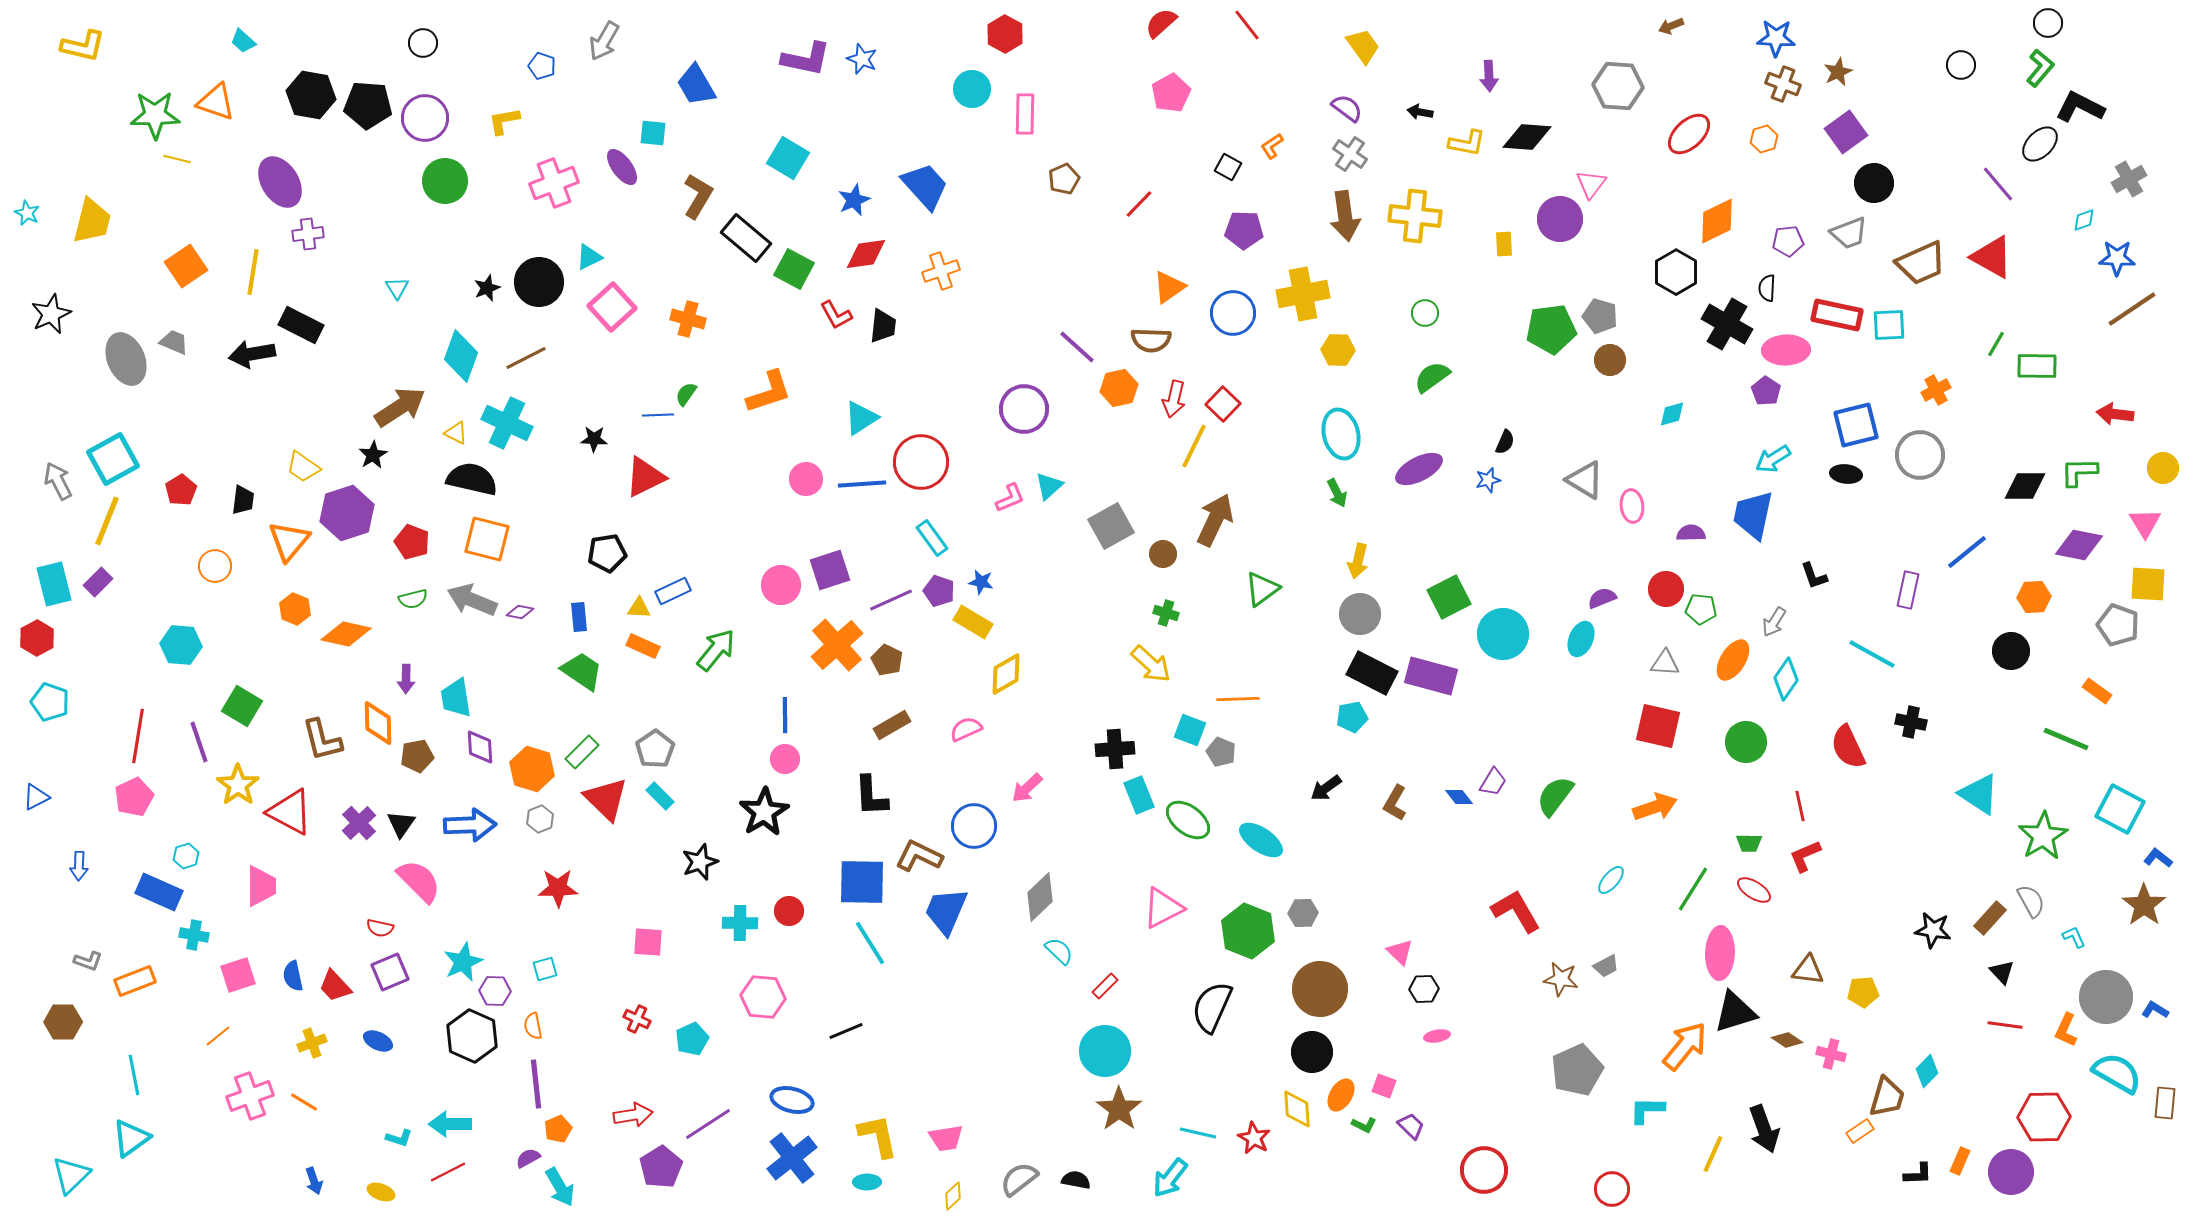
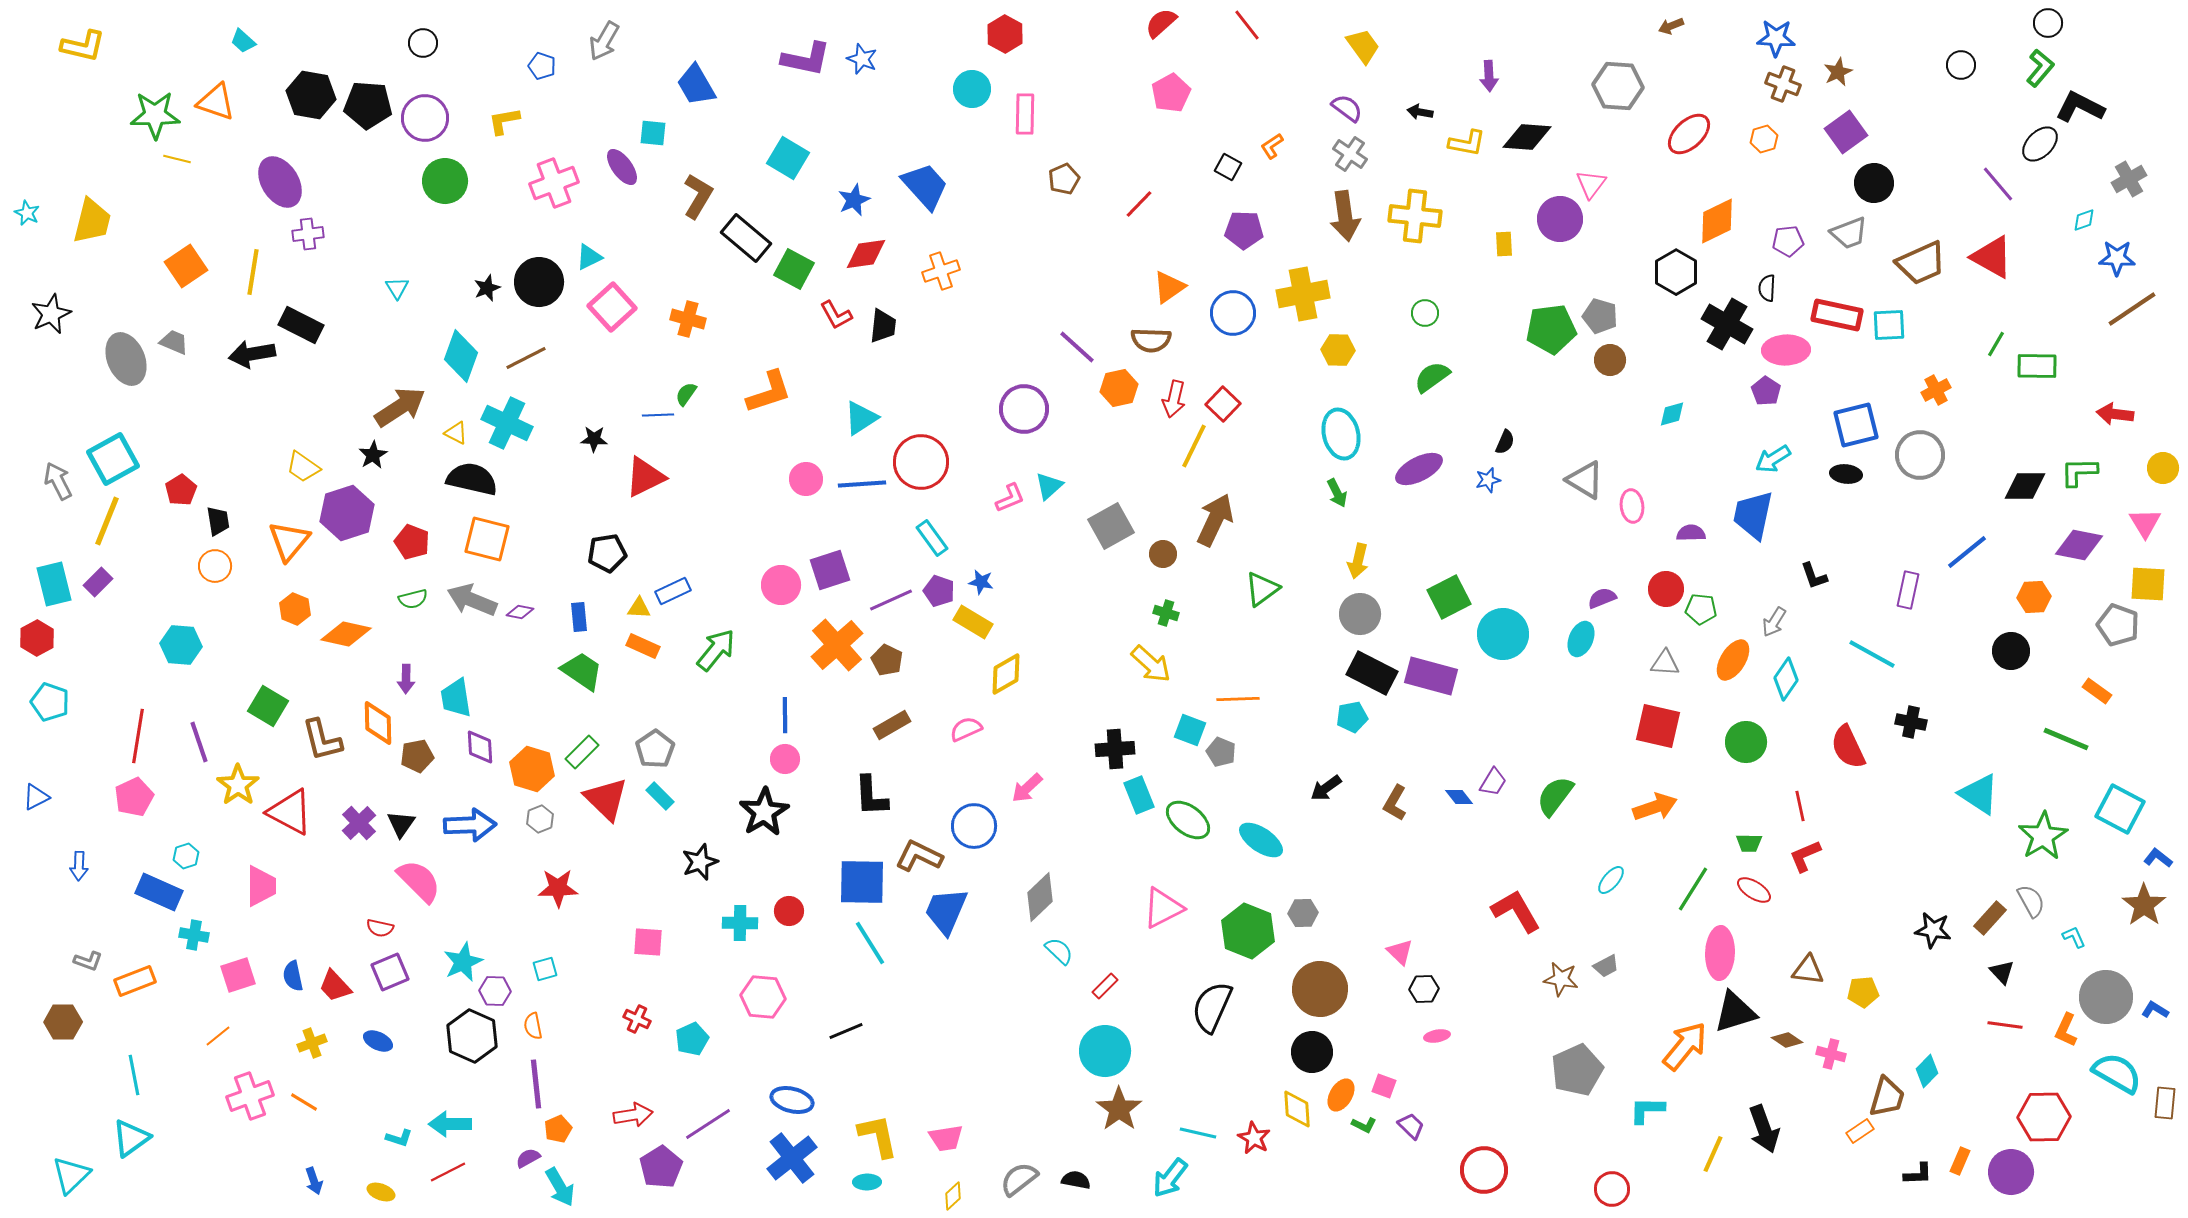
black trapezoid at (243, 500): moved 25 px left, 21 px down; rotated 16 degrees counterclockwise
green square at (242, 706): moved 26 px right
